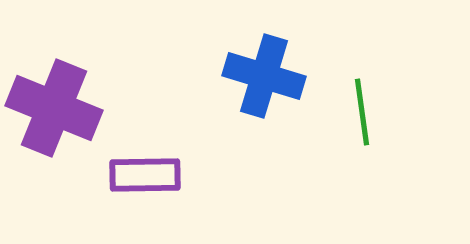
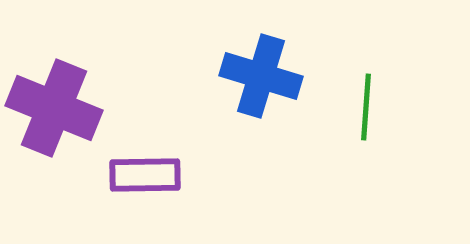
blue cross: moved 3 px left
green line: moved 4 px right, 5 px up; rotated 12 degrees clockwise
